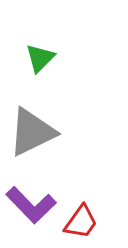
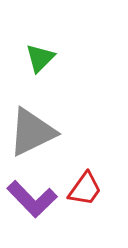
purple L-shape: moved 1 px right, 6 px up
red trapezoid: moved 4 px right, 33 px up
